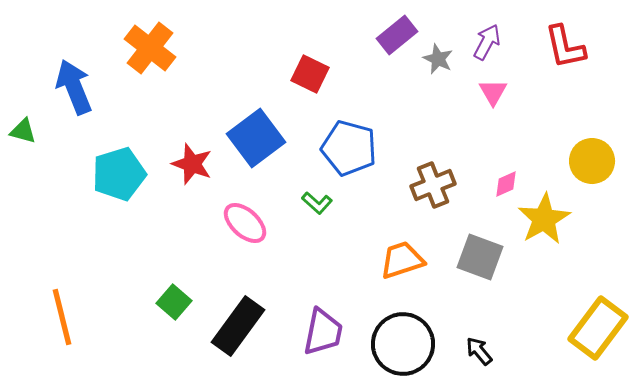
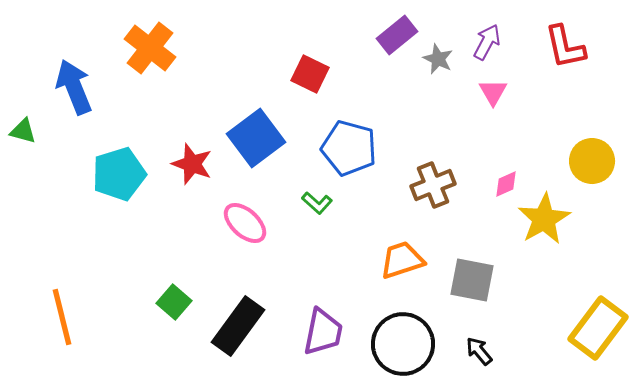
gray square: moved 8 px left, 23 px down; rotated 9 degrees counterclockwise
